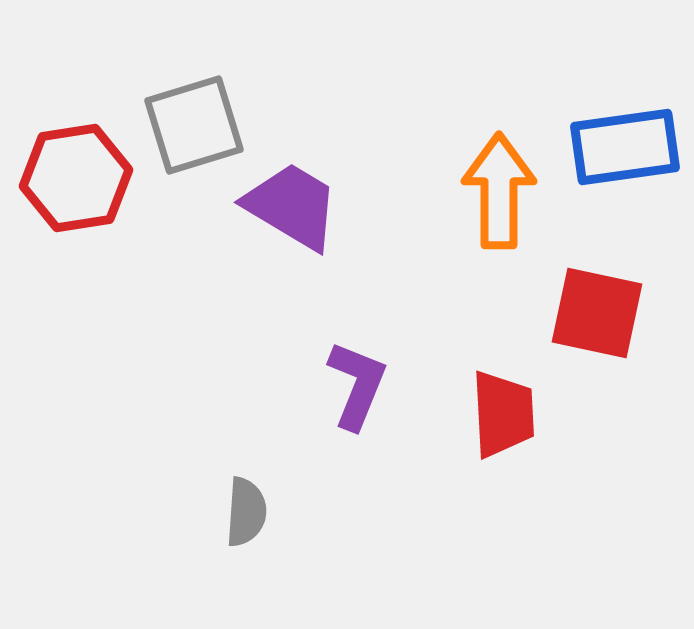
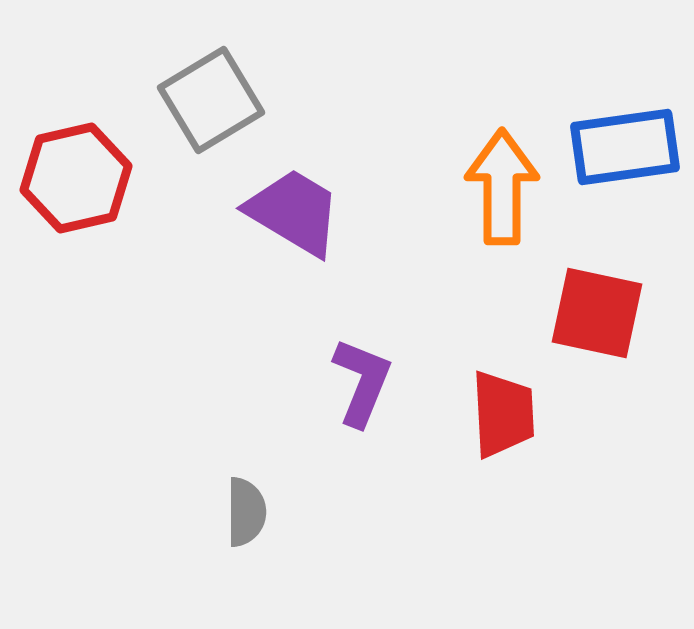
gray square: moved 17 px right, 25 px up; rotated 14 degrees counterclockwise
red hexagon: rotated 4 degrees counterclockwise
orange arrow: moved 3 px right, 4 px up
purple trapezoid: moved 2 px right, 6 px down
purple L-shape: moved 5 px right, 3 px up
gray semicircle: rotated 4 degrees counterclockwise
